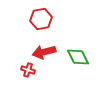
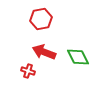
red arrow: rotated 35 degrees clockwise
red cross: moved 1 px down
